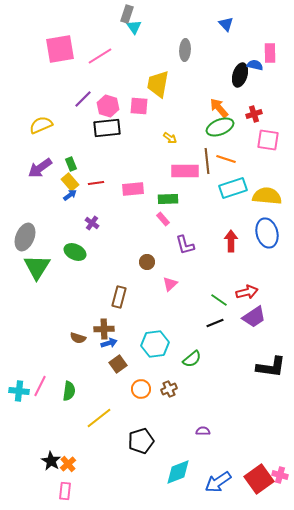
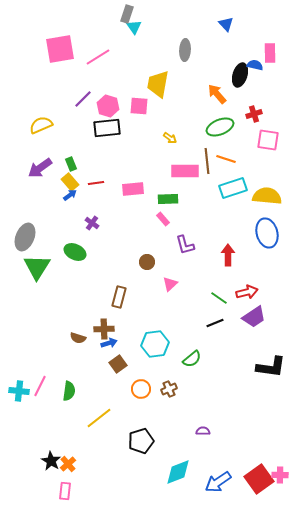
pink line at (100, 56): moved 2 px left, 1 px down
orange arrow at (219, 108): moved 2 px left, 14 px up
red arrow at (231, 241): moved 3 px left, 14 px down
green line at (219, 300): moved 2 px up
pink cross at (280, 475): rotated 14 degrees counterclockwise
